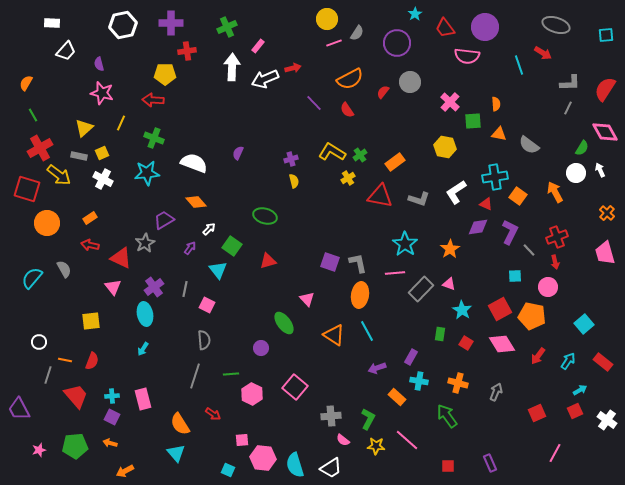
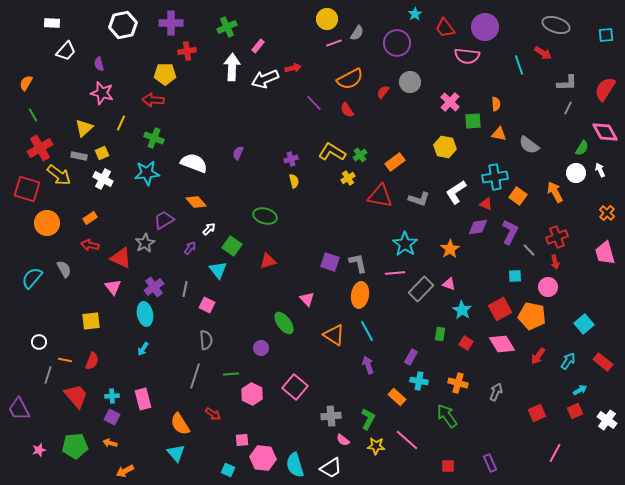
gray L-shape at (570, 83): moved 3 px left
gray semicircle at (204, 340): moved 2 px right
purple arrow at (377, 368): moved 9 px left, 3 px up; rotated 90 degrees clockwise
